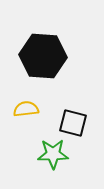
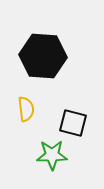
yellow semicircle: rotated 90 degrees clockwise
green star: moved 1 px left, 1 px down
